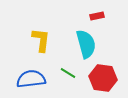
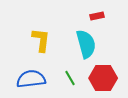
green line: moved 2 px right, 5 px down; rotated 28 degrees clockwise
red hexagon: rotated 8 degrees counterclockwise
